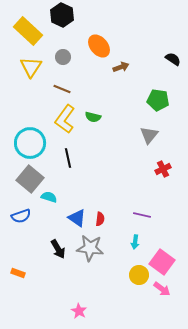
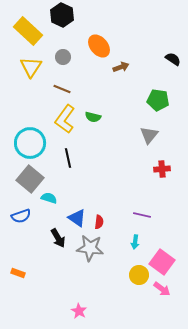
red cross: moved 1 px left; rotated 21 degrees clockwise
cyan semicircle: moved 1 px down
red semicircle: moved 1 px left, 3 px down
black arrow: moved 11 px up
